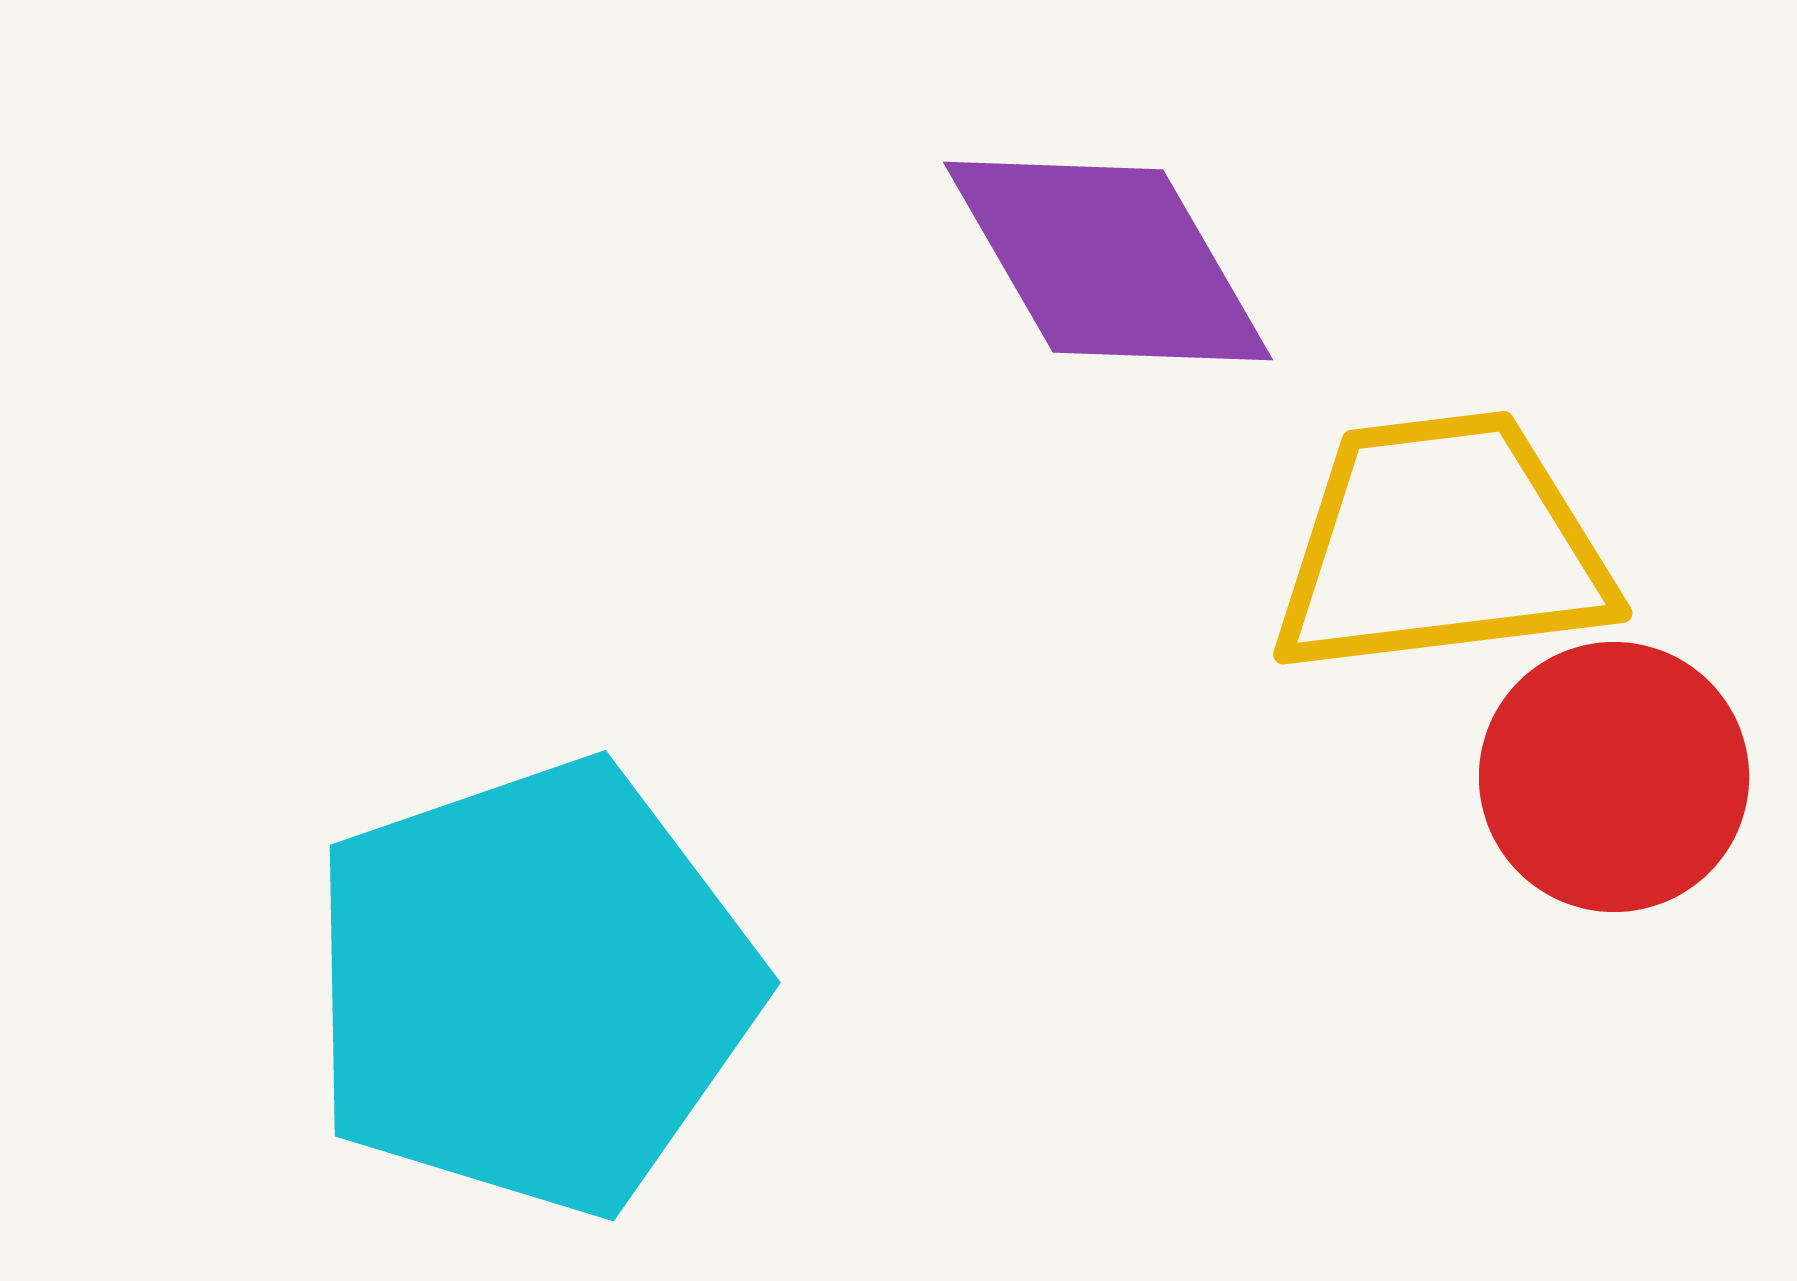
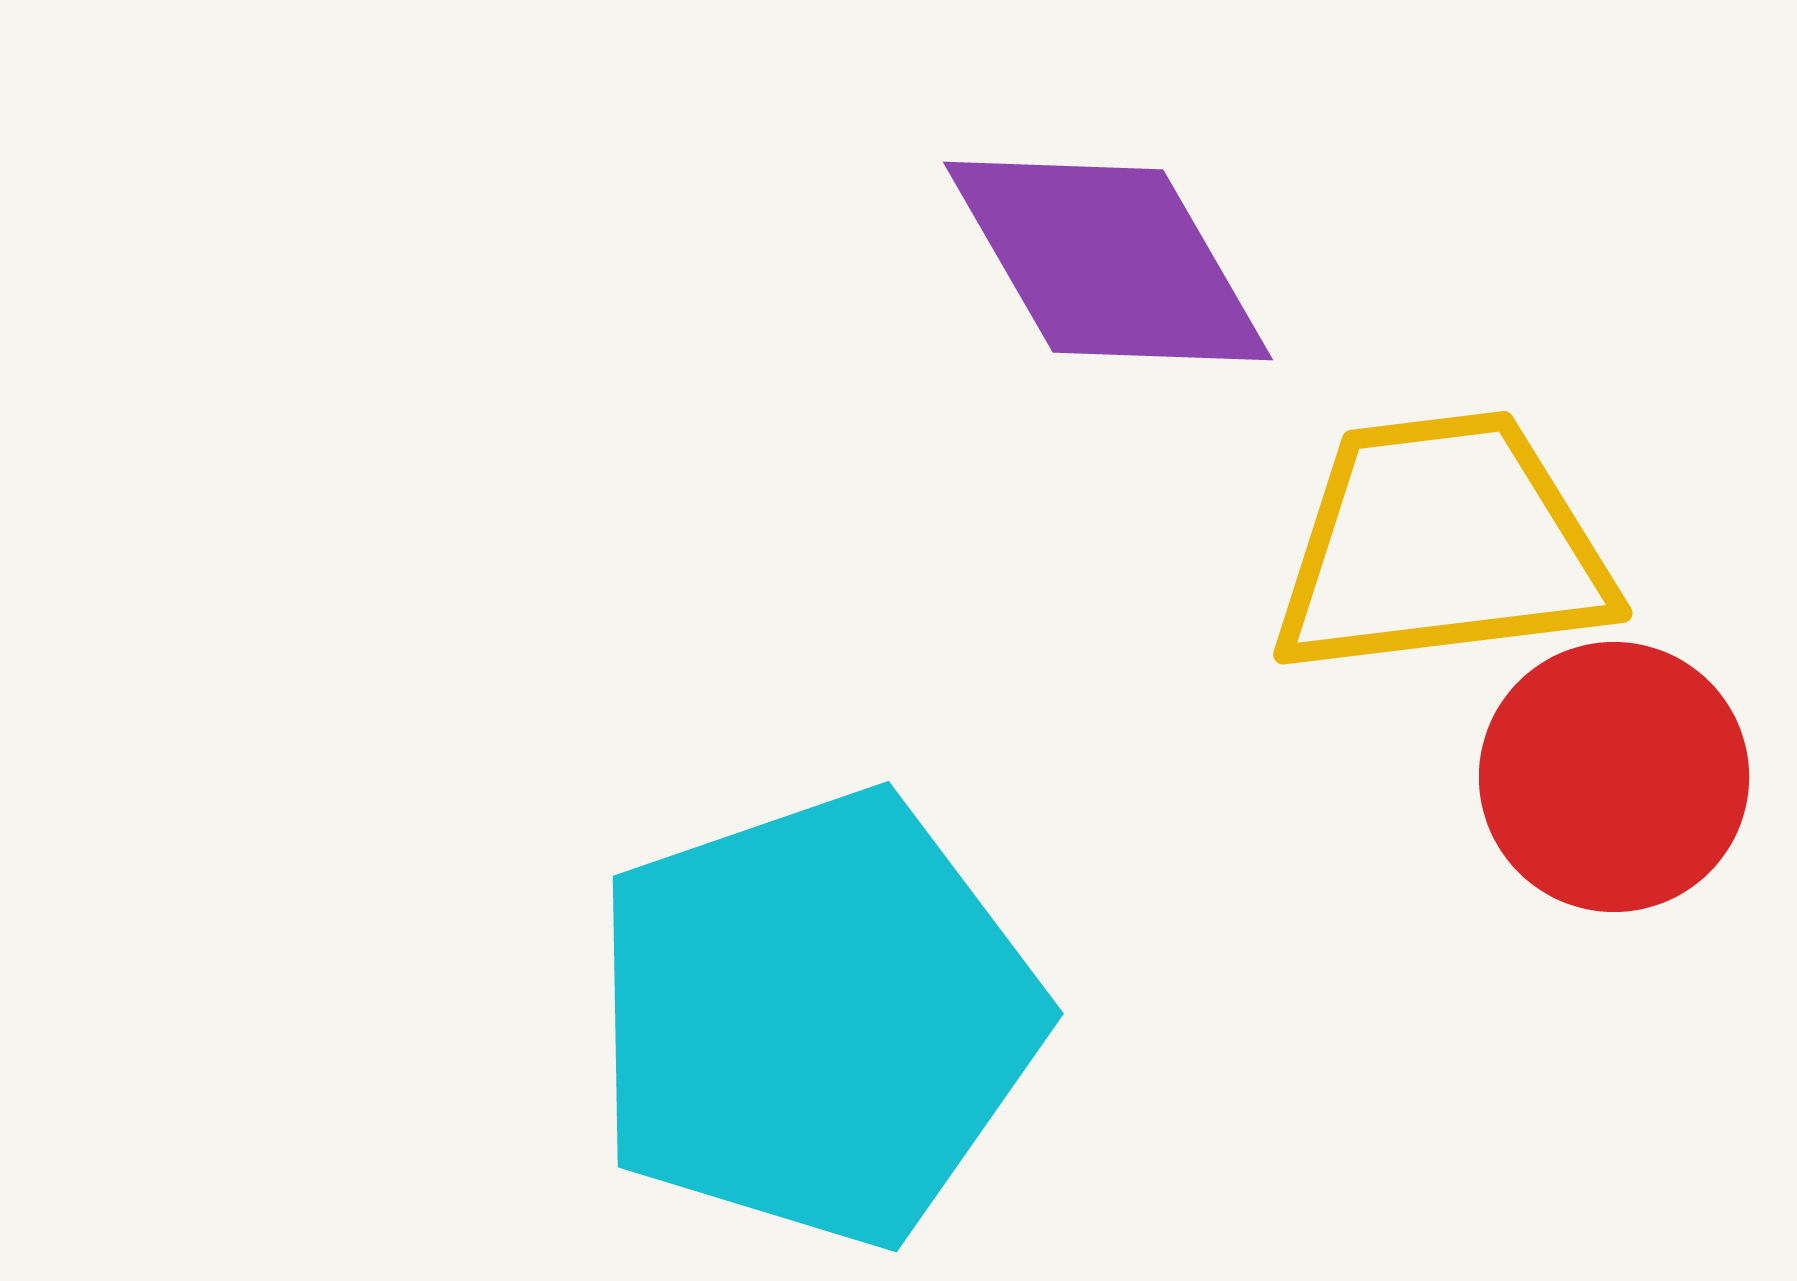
cyan pentagon: moved 283 px right, 31 px down
